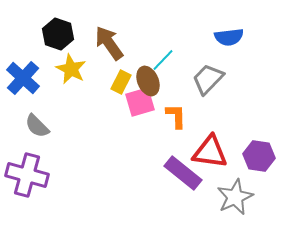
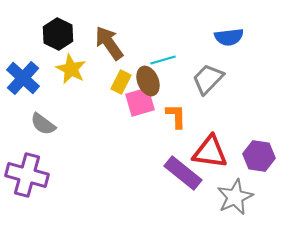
black hexagon: rotated 8 degrees clockwise
cyan line: rotated 30 degrees clockwise
gray semicircle: moved 6 px right, 2 px up; rotated 8 degrees counterclockwise
